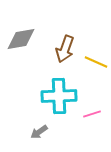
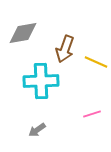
gray diamond: moved 2 px right, 6 px up
cyan cross: moved 18 px left, 15 px up
gray arrow: moved 2 px left, 2 px up
